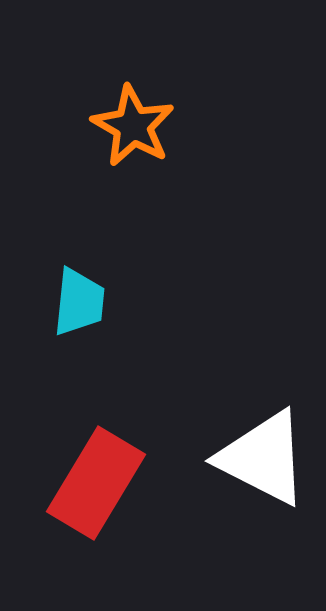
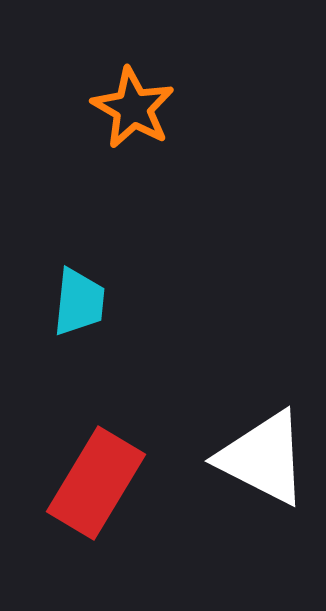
orange star: moved 18 px up
